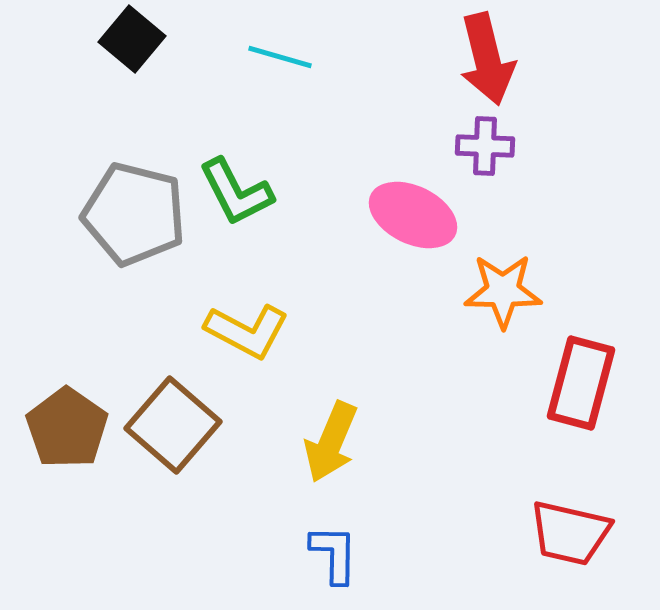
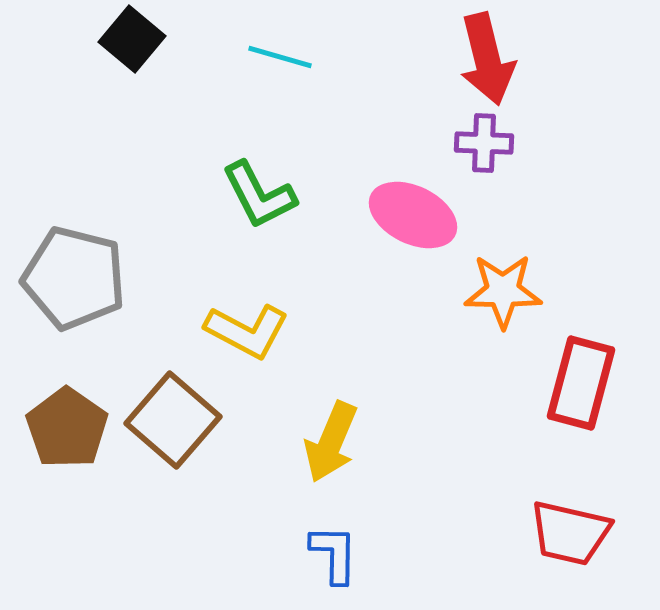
purple cross: moved 1 px left, 3 px up
green L-shape: moved 23 px right, 3 px down
gray pentagon: moved 60 px left, 64 px down
brown square: moved 5 px up
